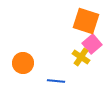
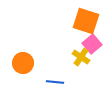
blue line: moved 1 px left, 1 px down
